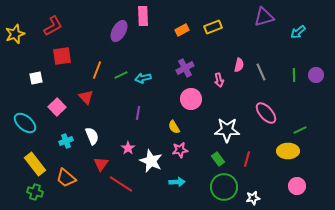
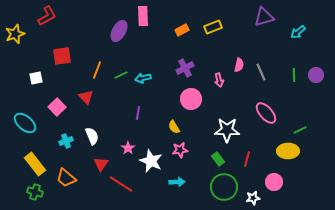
red L-shape at (53, 26): moved 6 px left, 10 px up
pink circle at (297, 186): moved 23 px left, 4 px up
